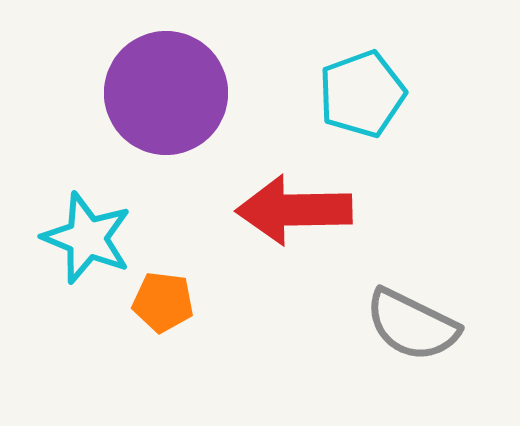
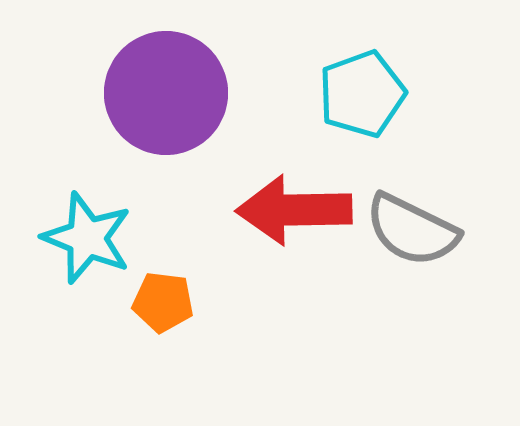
gray semicircle: moved 95 px up
